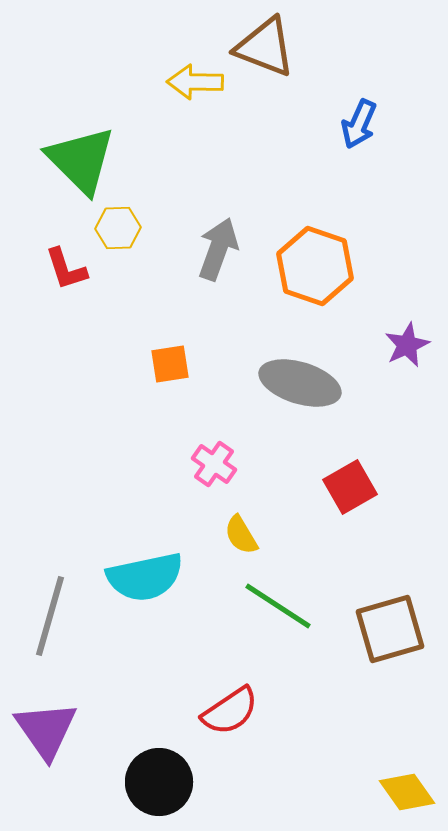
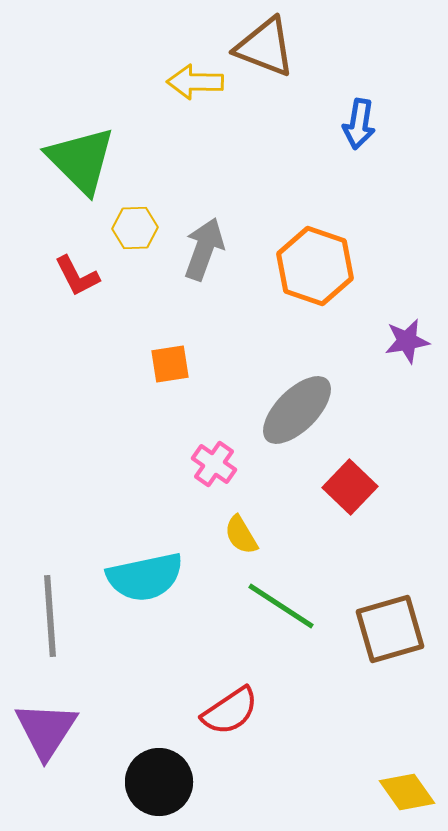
blue arrow: rotated 15 degrees counterclockwise
yellow hexagon: moved 17 px right
gray arrow: moved 14 px left
red L-shape: moved 11 px right, 7 px down; rotated 9 degrees counterclockwise
purple star: moved 4 px up; rotated 15 degrees clockwise
gray ellipse: moved 3 px left, 27 px down; rotated 62 degrees counterclockwise
red square: rotated 16 degrees counterclockwise
green line: moved 3 px right
gray line: rotated 20 degrees counterclockwise
purple triangle: rotated 8 degrees clockwise
